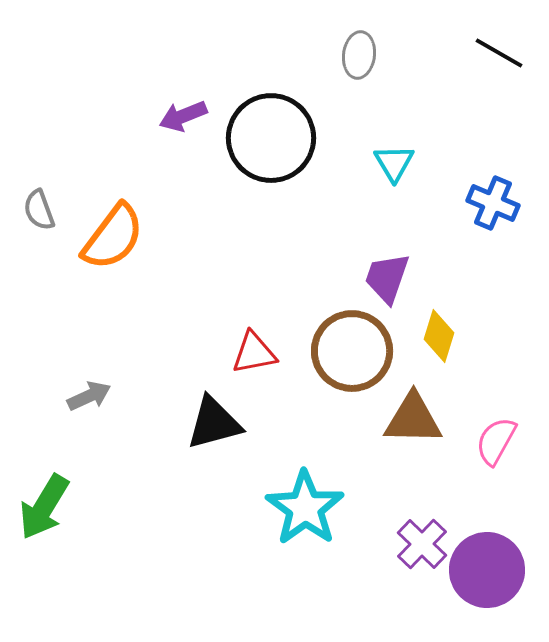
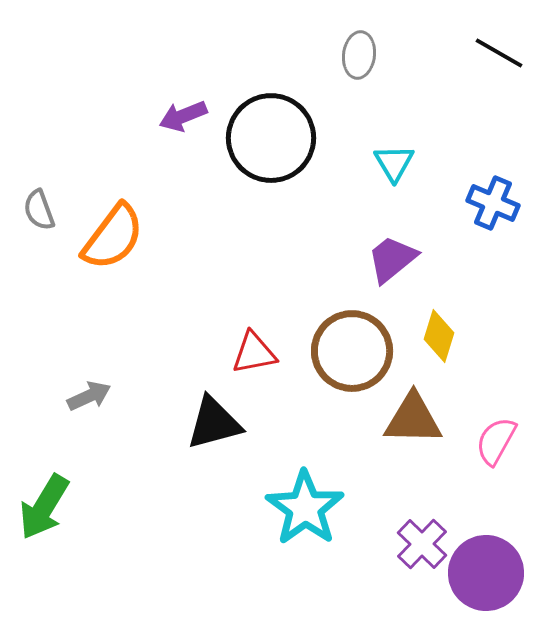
purple trapezoid: moved 5 px right, 19 px up; rotated 32 degrees clockwise
purple circle: moved 1 px left, 3 px down
